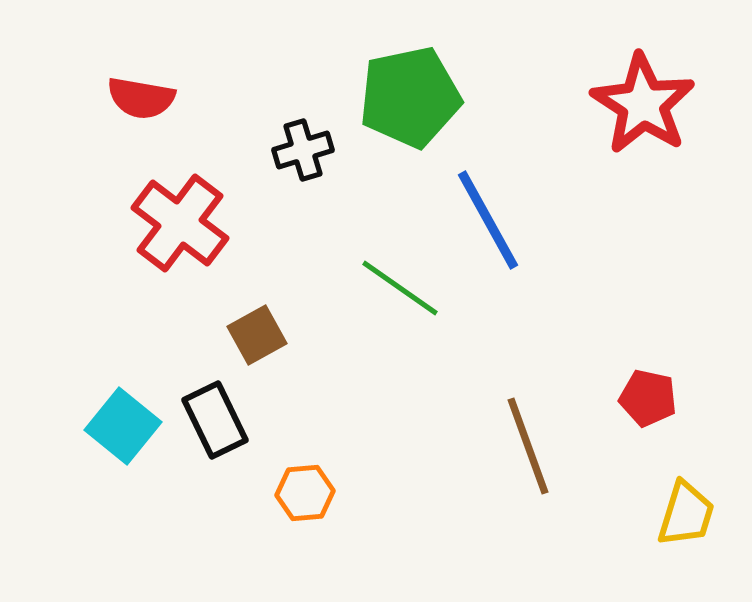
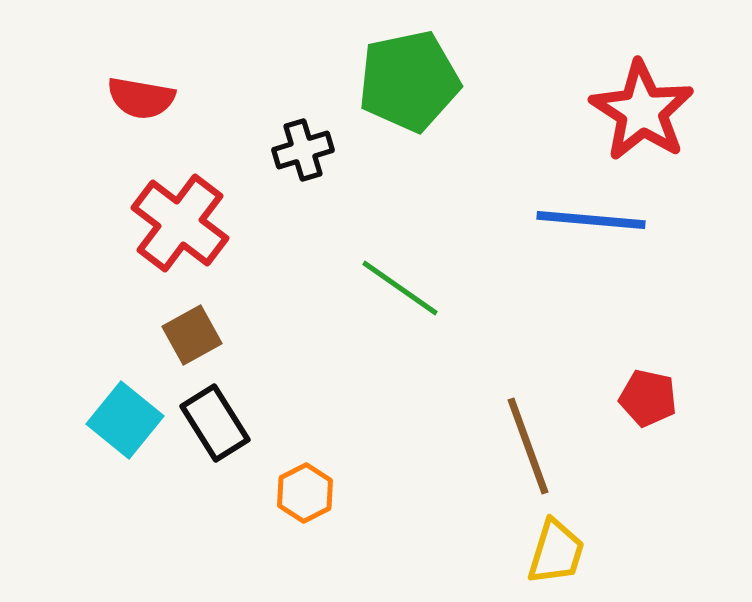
green pentagon: moved 1 px left, 16 px up
red star: moved 1 px left, 7 px down
blue line: moved 103 px right; rotated 56 degrees counterclockwise
brown square: moved 65 px left
black rectangle: moved 3 px down; rotated 6 degrees counterclockwise
cyan square: moved 2 px right, 6 px up
orange hexagon: rotated 22 degrees counterclockwise
yellow trapezoid: moved 130 px left, 38 px down
